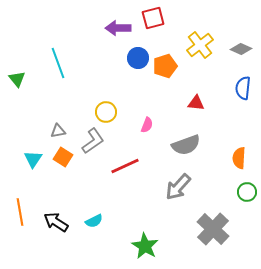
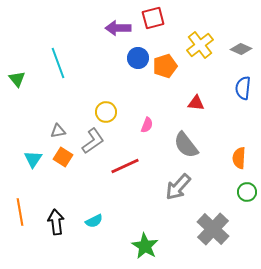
gray semicircle: rotated 72 degrees clockwise
black arrow: rotated 50 degrees clockwise
